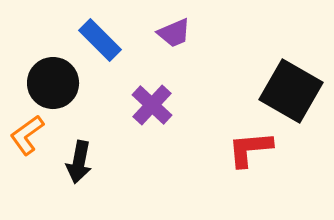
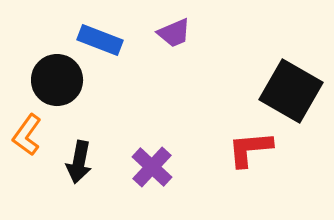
blue rectangle: rotated 24 degrees counterclockwise
black circle: moved 4 px right, 3 px up
purple cross: moved 62 px down
orange L-shape: rotated 18 degrees counterclockwise
